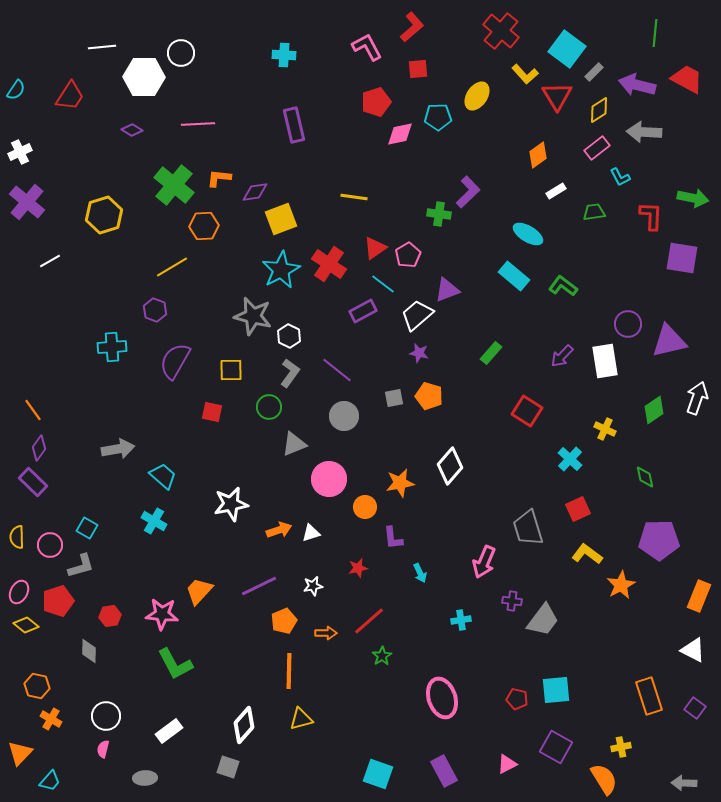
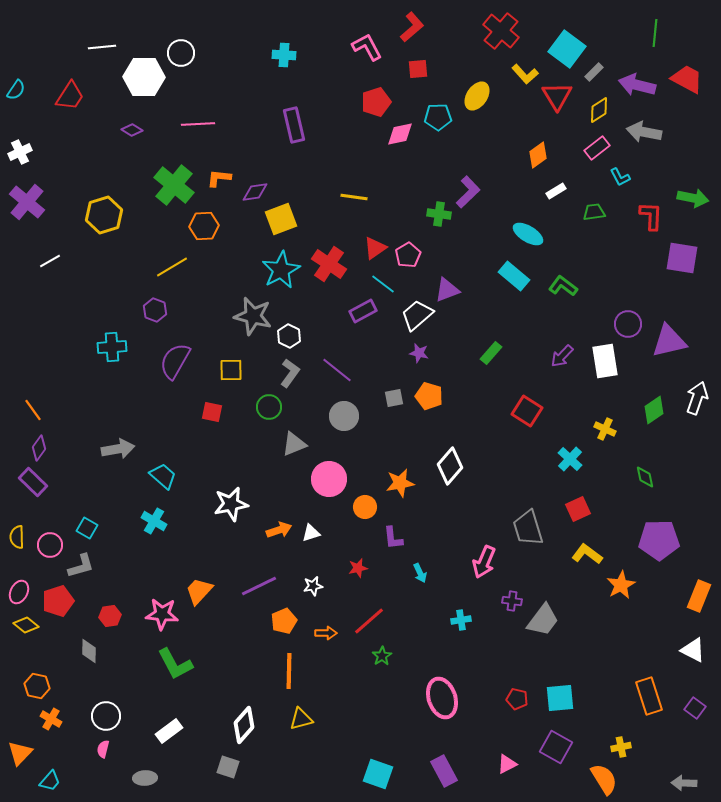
gray arrow at (644, 132): rotated 8 degrees clockwise
cyan square at (556, 690): moved 4 px right, 8 px down
